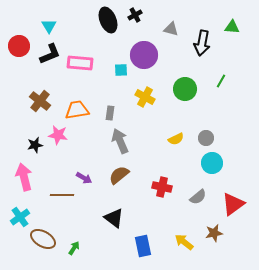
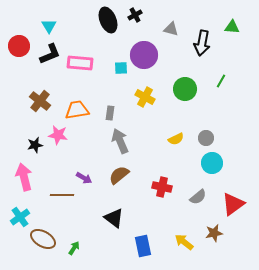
cyan square: moved 2 px up
